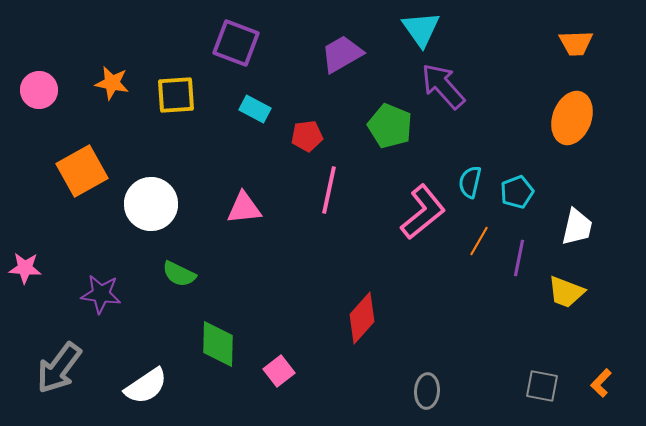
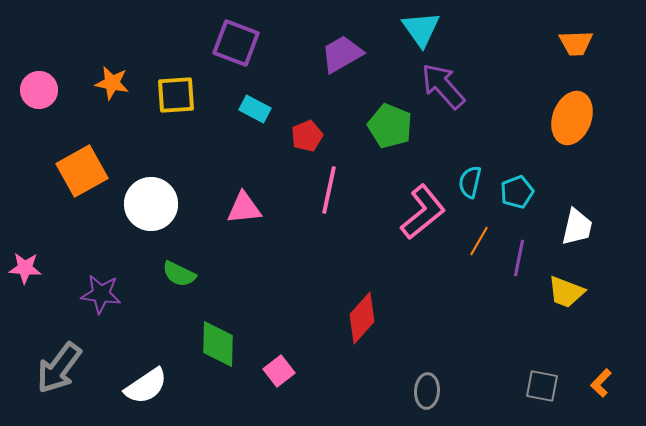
red pentagon: rotated 16 degrees counterclockwise
